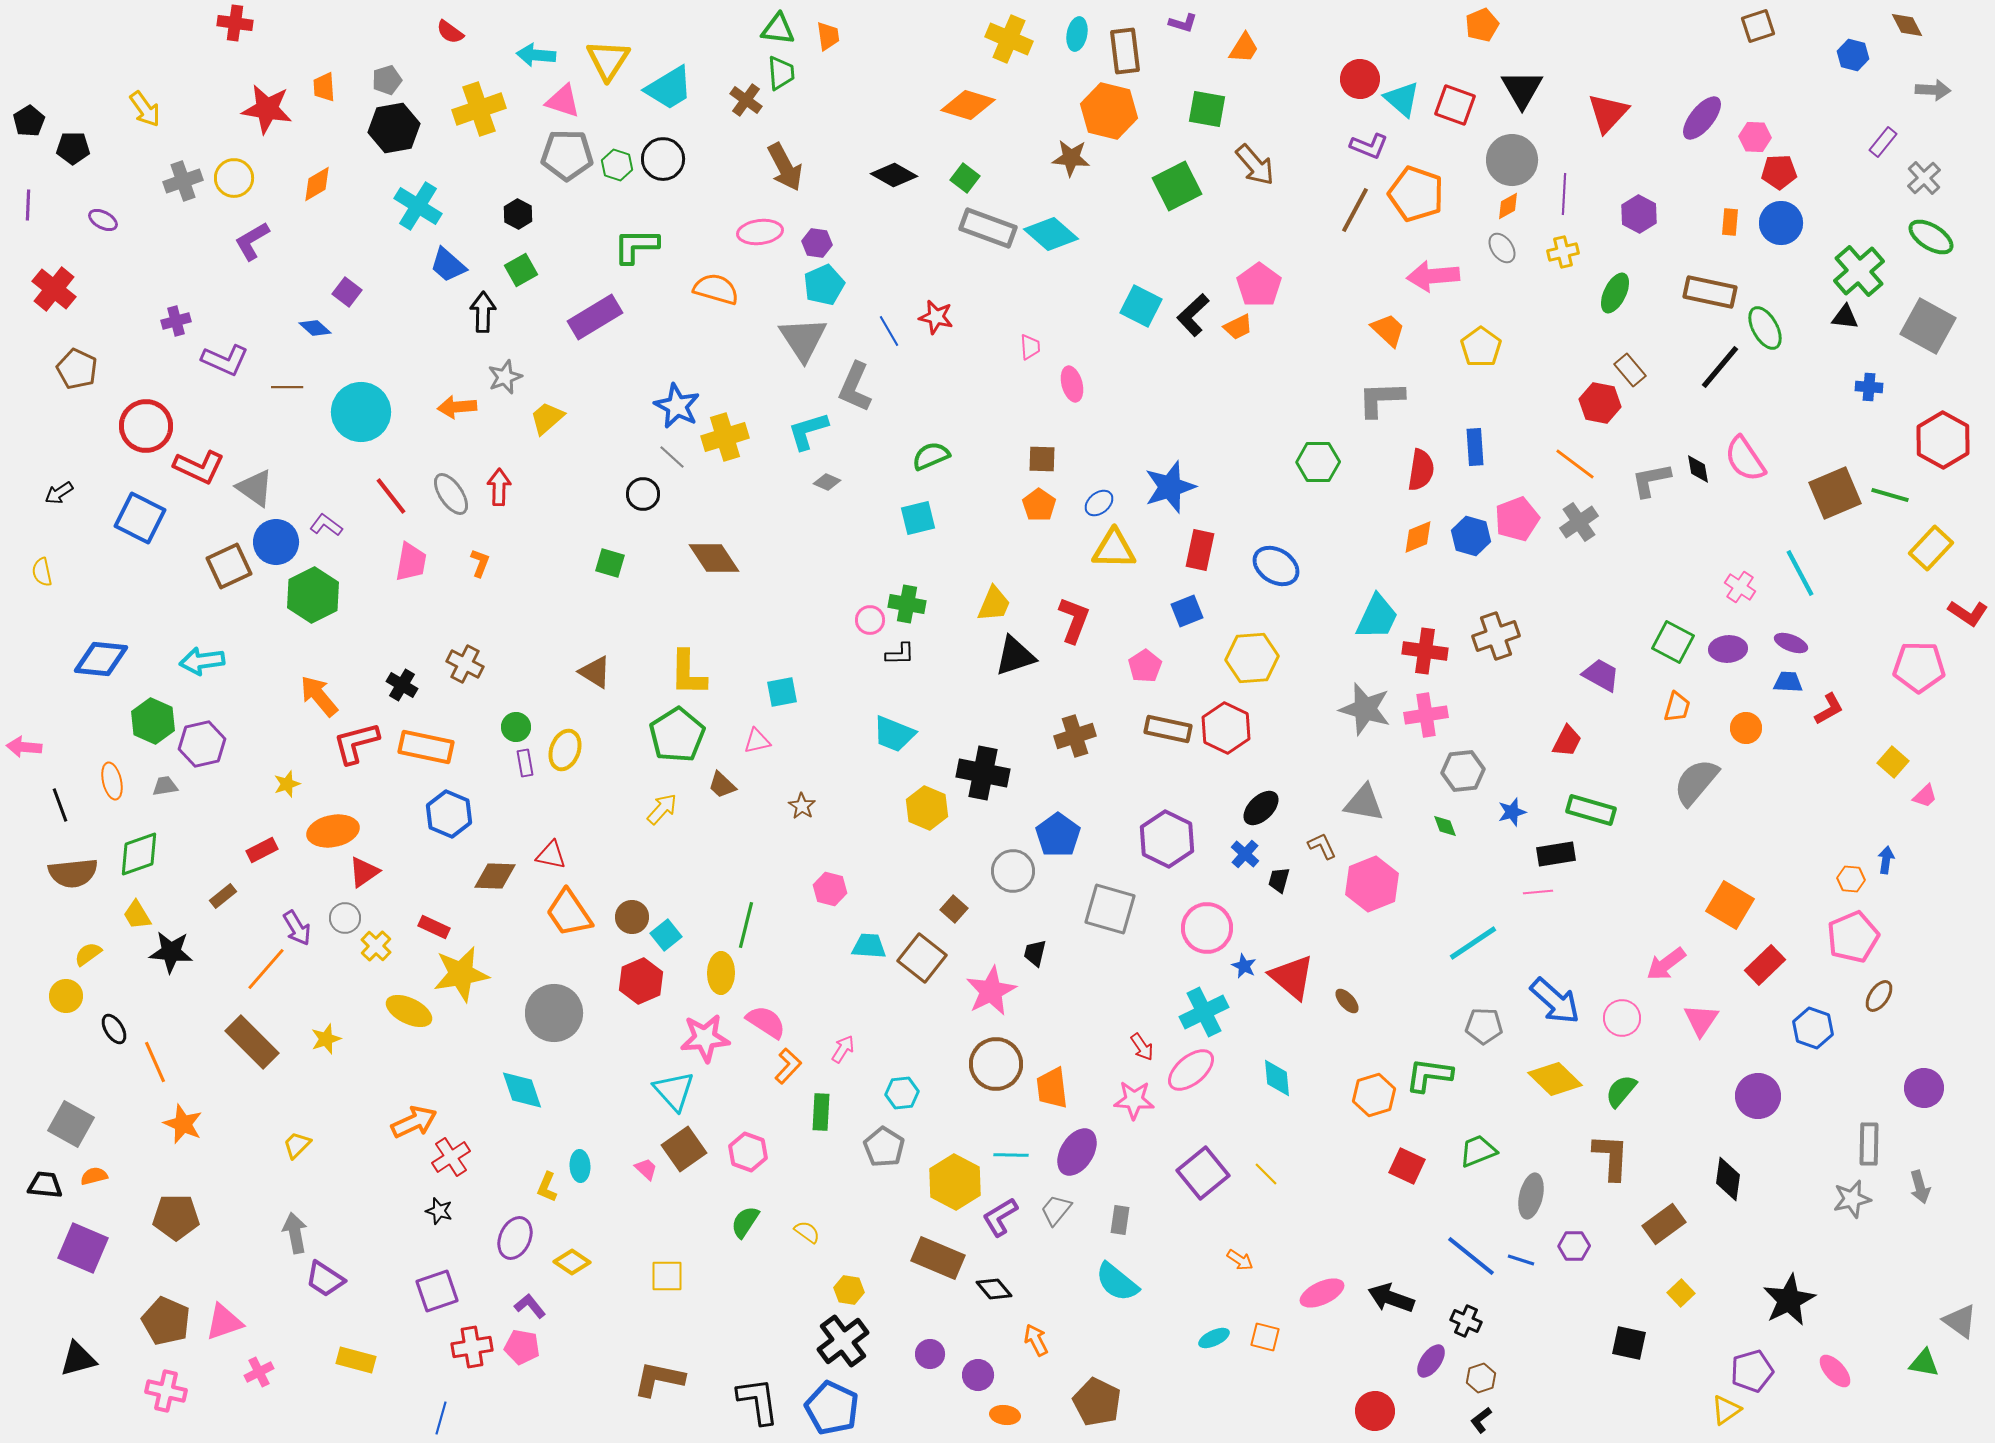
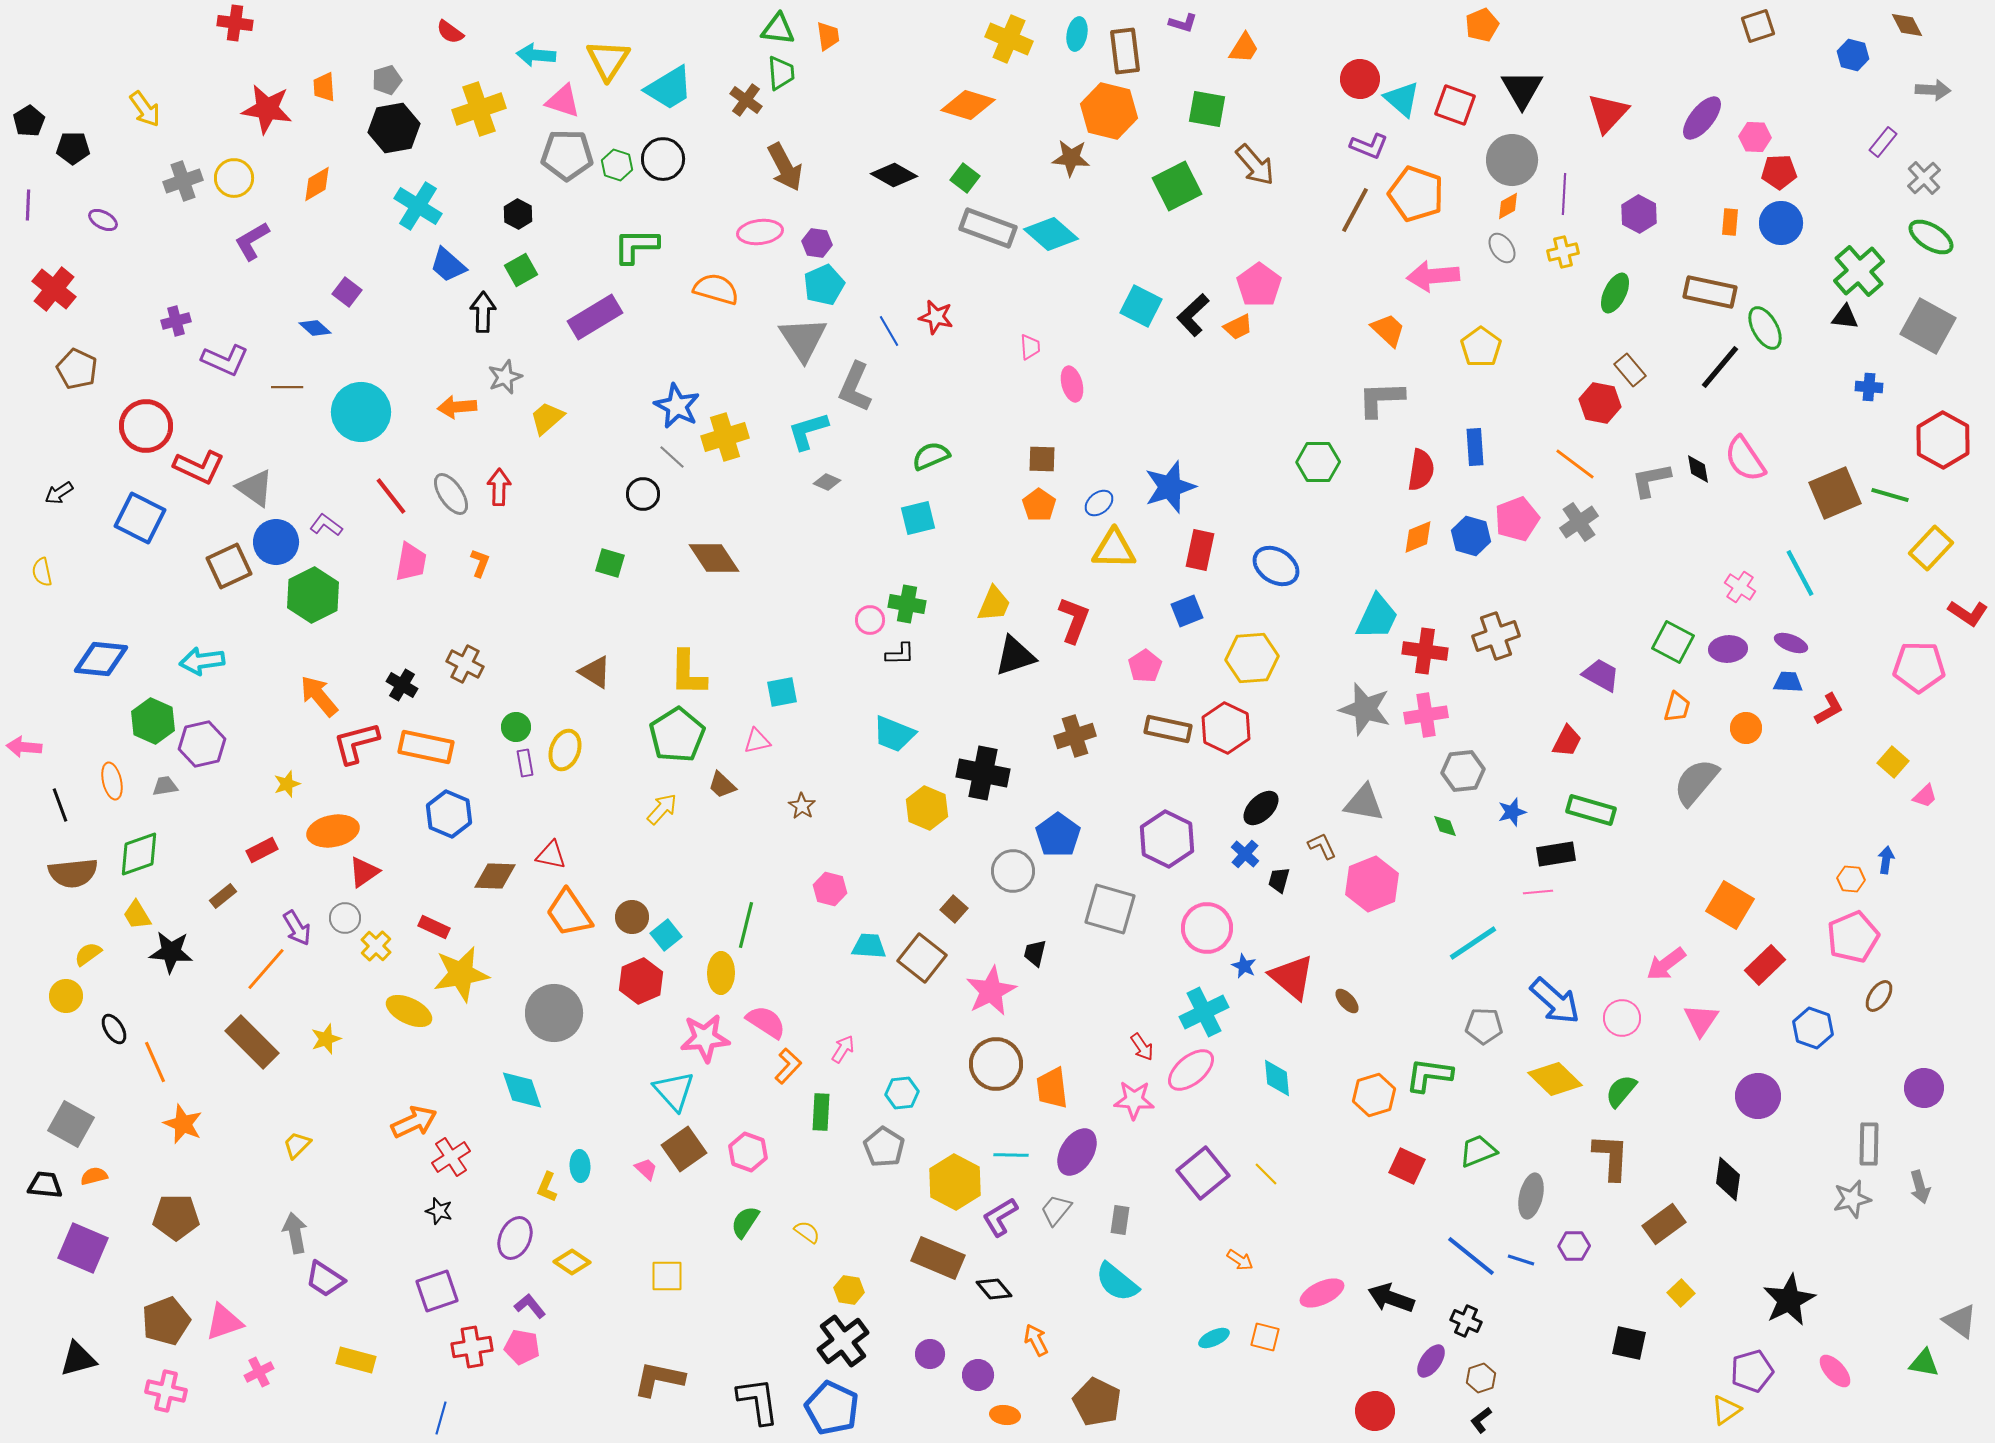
brown pentagon at (166, 1321): rotated 27 degrees clockwise
